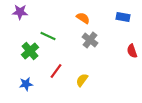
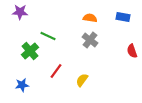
orange semicircle: moved 7 px right; rotated 24 degrees counterclockwise
blue star: moved 4 px left, 1 px down
